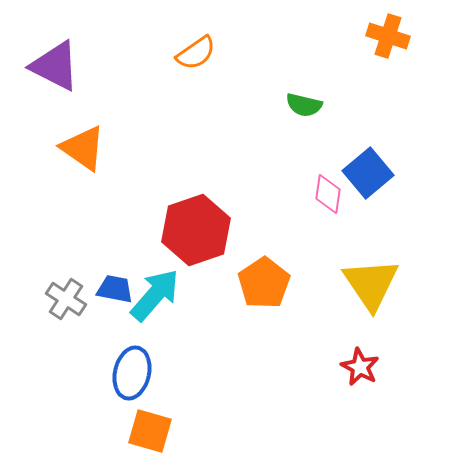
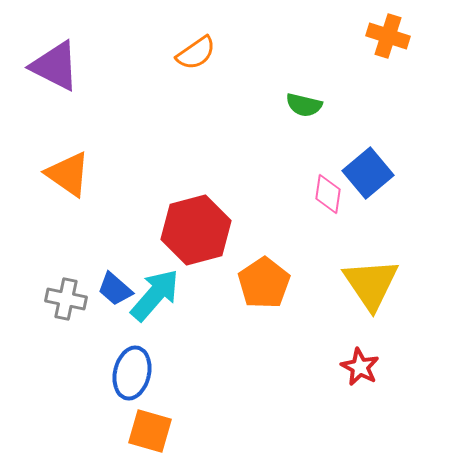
orange triangle: moved 15 px left, 26 px down
red hexagon: rotated 4 degrees clockwise
blue trapezoid: rotated 150 degrees counterclockwise
gray cross: rotated 21 degrees counterclockwise
